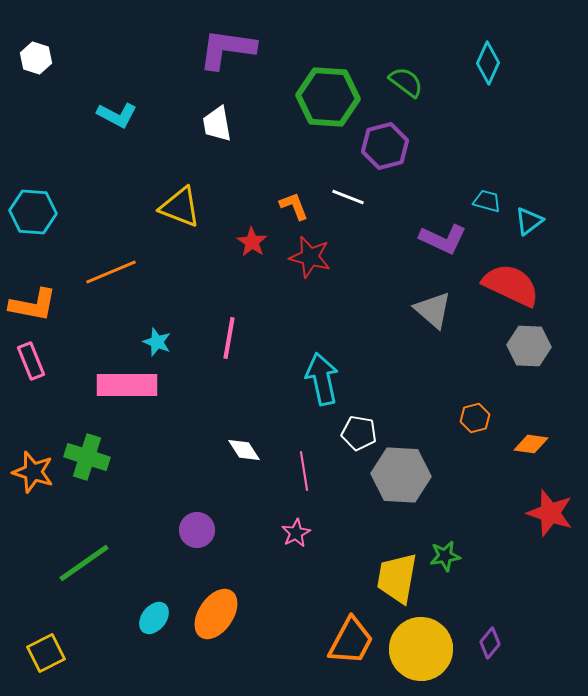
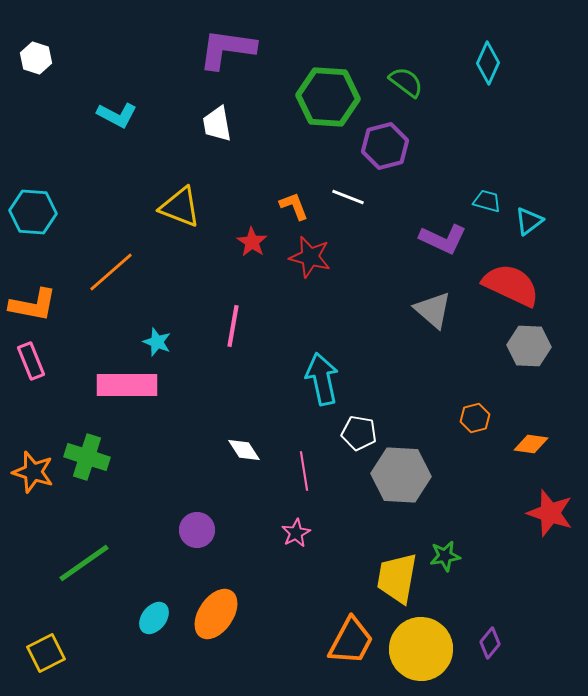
orange line at (111, 272): rotated 18 degrees counterclockwise
pink line at (229, 338): moved 4 px right, 12 px up
